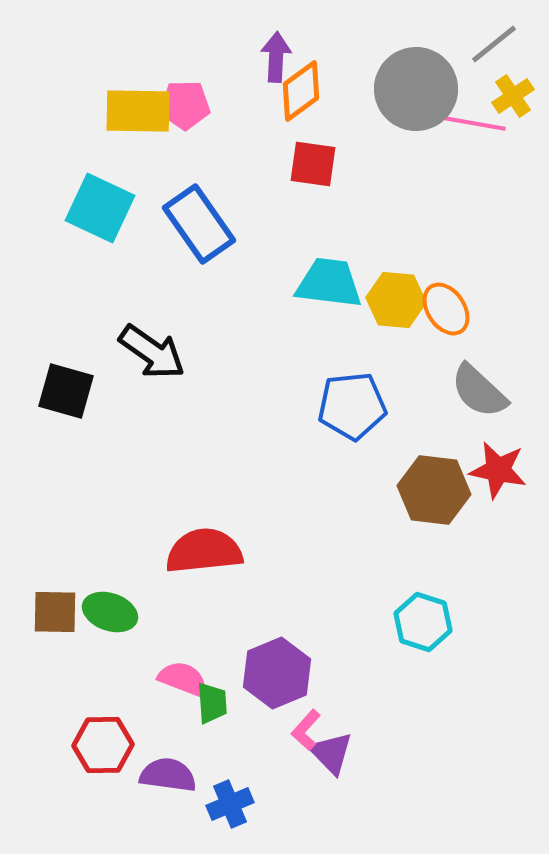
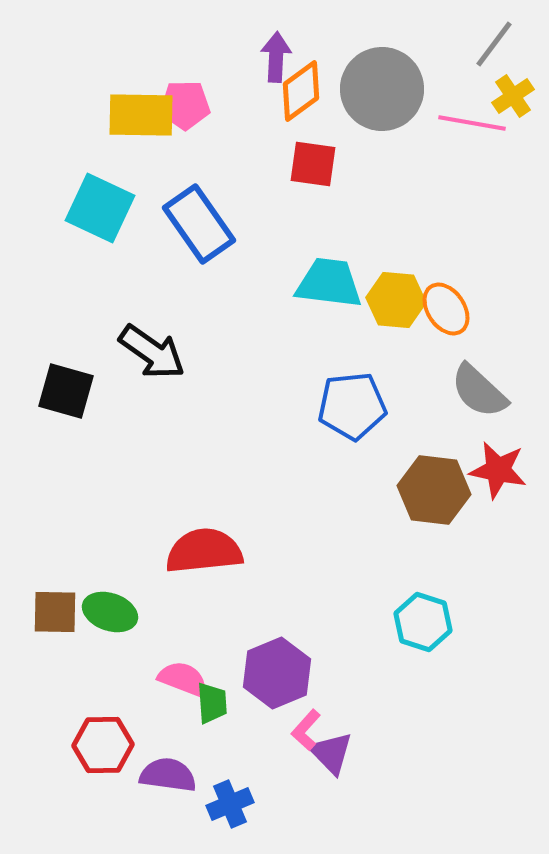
gray line: rotated 14 degrees counterclockwise
gray circle: moved 34 px left
yellow rectangle: moved 3 px right, 4 px down
